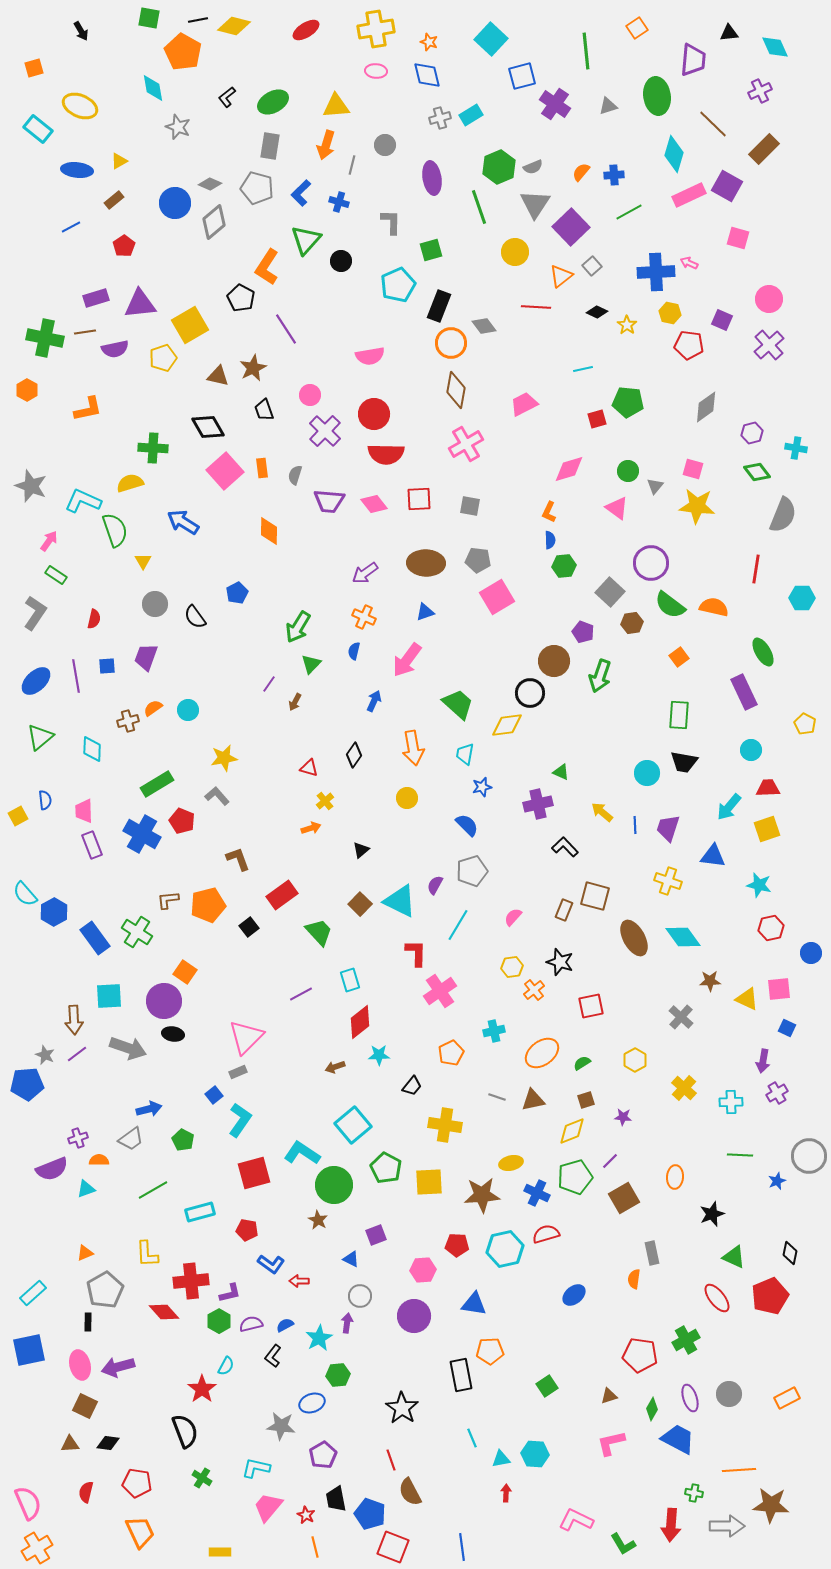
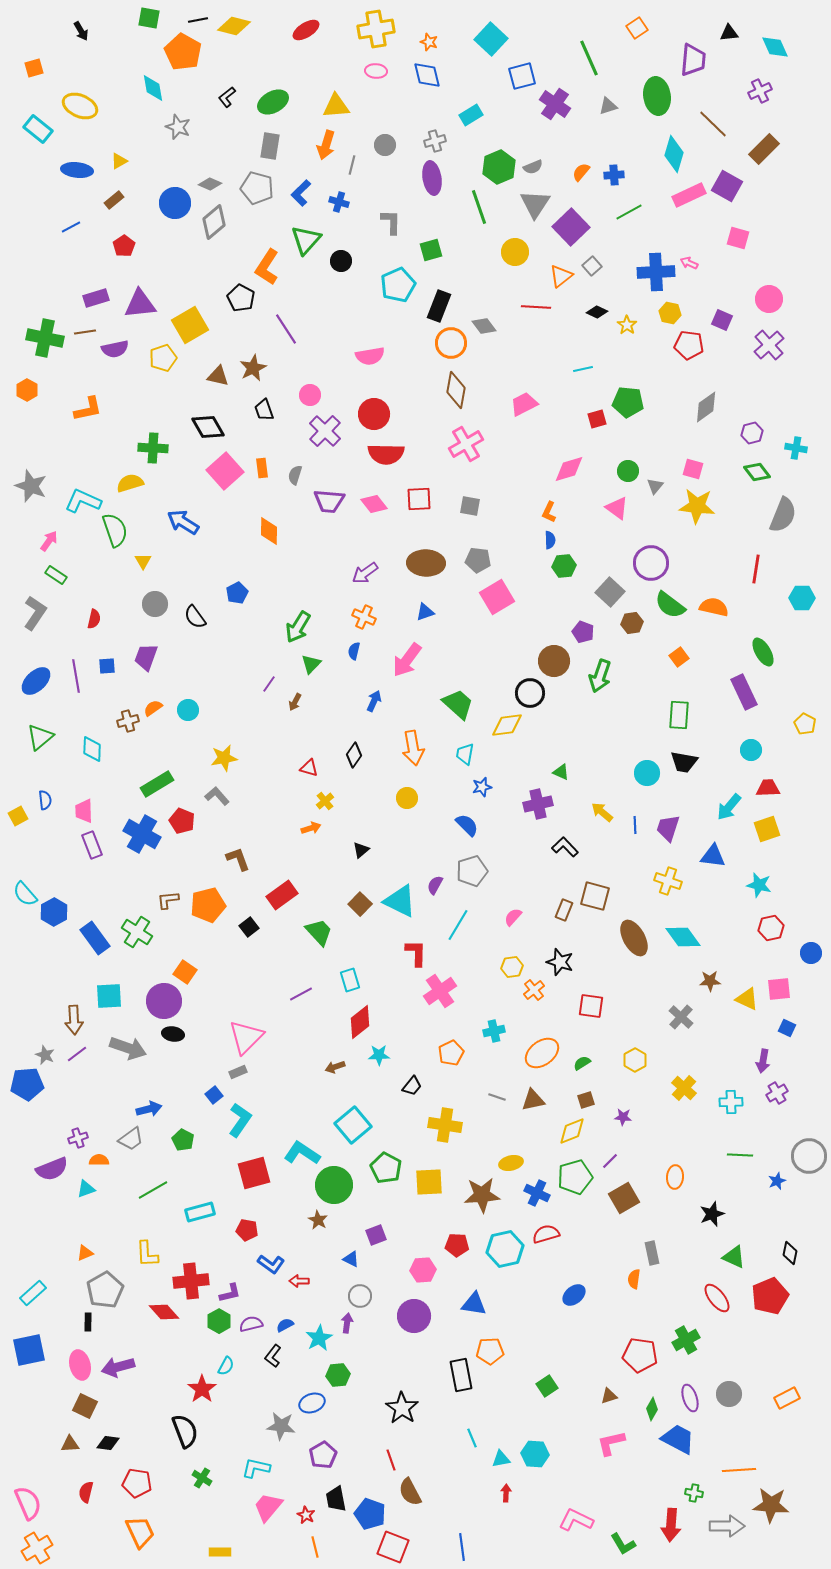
green line at (586, 51): moved 3 px right, 7 px down; rotated 18 degrees counterclockwise
gray cross at (440, 118): moved 5 px left, 23 px down
red square at (591, 1006): rotated 20 degrees clockwise
